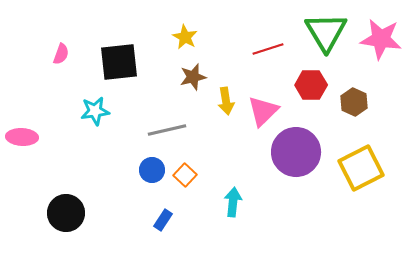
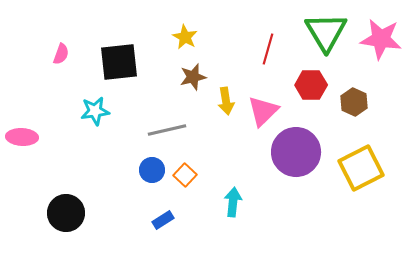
red line: rotated 56 degrees counterclockwise
blue rectangle: rotated 25 degrees clockwise
